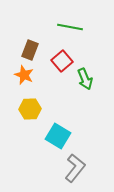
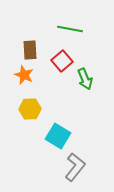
green line: moved 2 px down
brown rectangle: rotated 24 degrees counterclockwise
gray L-shape: moved 1 px up
